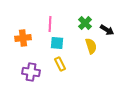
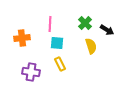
orange cross: moved 1 px left
